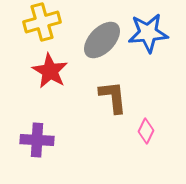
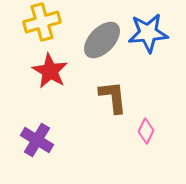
purple cross: rotated 28 degrees clockwise
